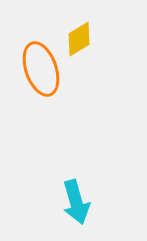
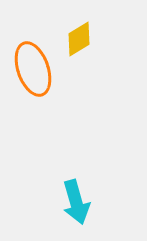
orange ellipse: moved 8 px left
